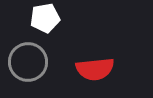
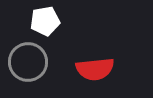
white pentagon: moved 3 px down
